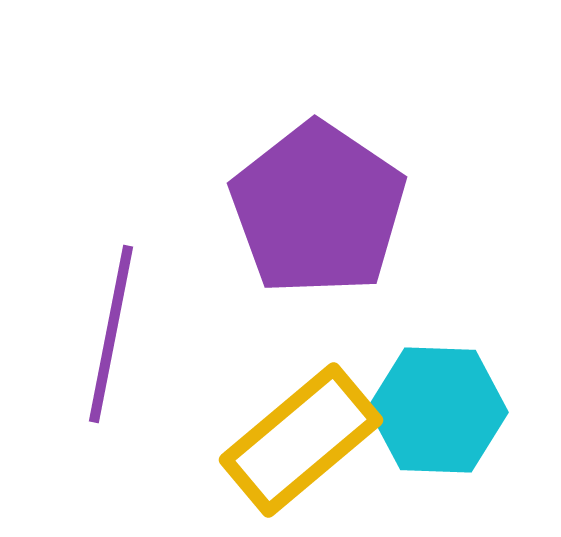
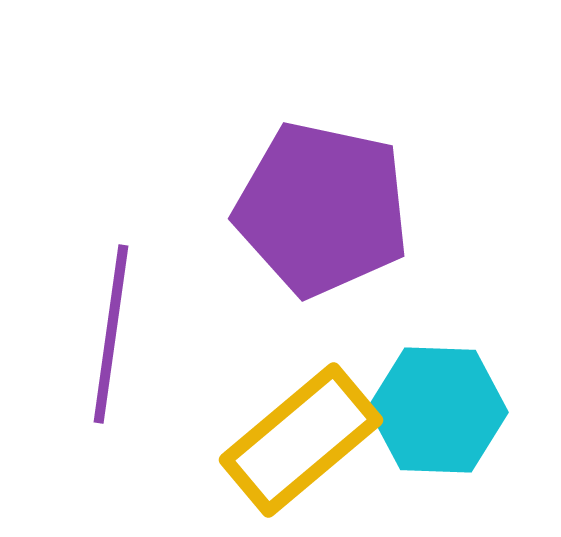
purple pentagon: moved 4 px right; rotated 22 degrees counterclockwise
purple line: rotated 3 degrees counterclockwise
